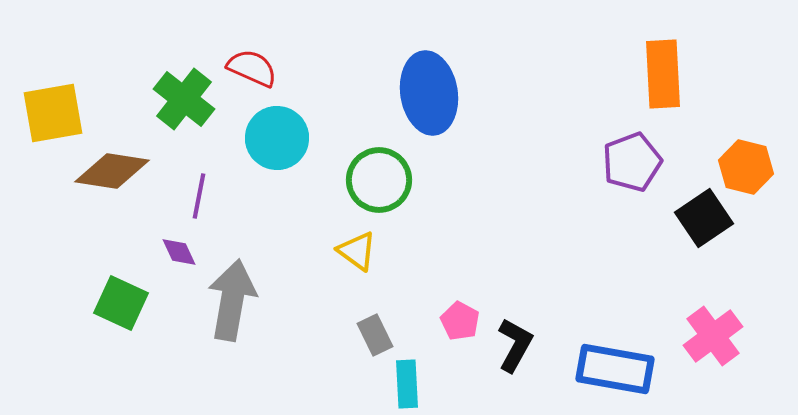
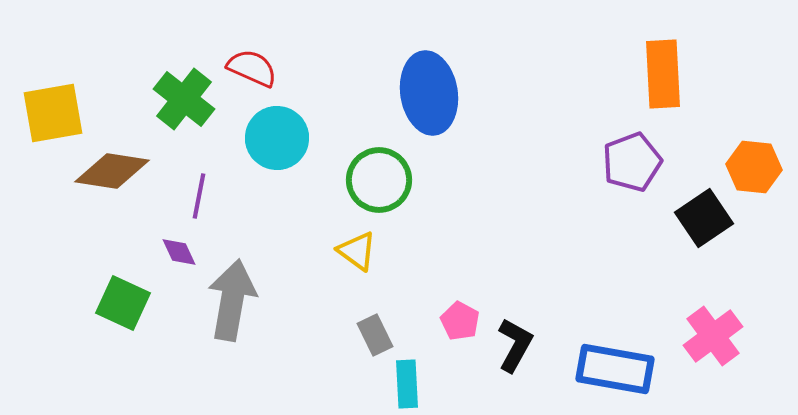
orange hexagon: moved 8 px right; rotated 8 degrees counterclockwise
green square: moved 2 px right
